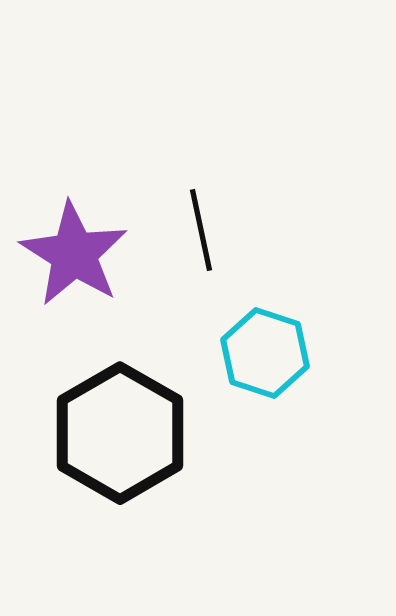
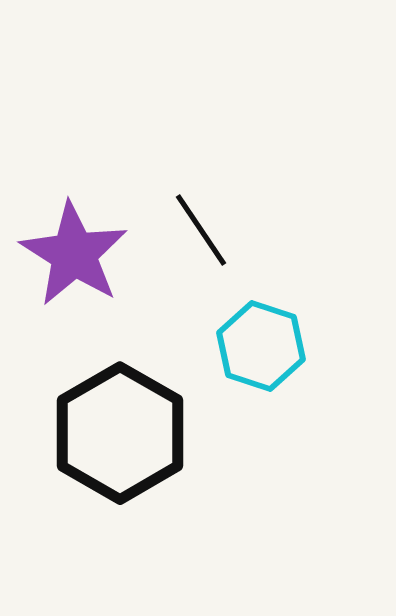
black line: rotated 22 degrees counterclockwise
cyan hexagon: moved 4 px left, 7 px up
